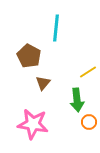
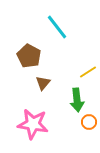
cyan line: moved 1 px right, 1 px up; rotated 44 degrees counterclockwise
